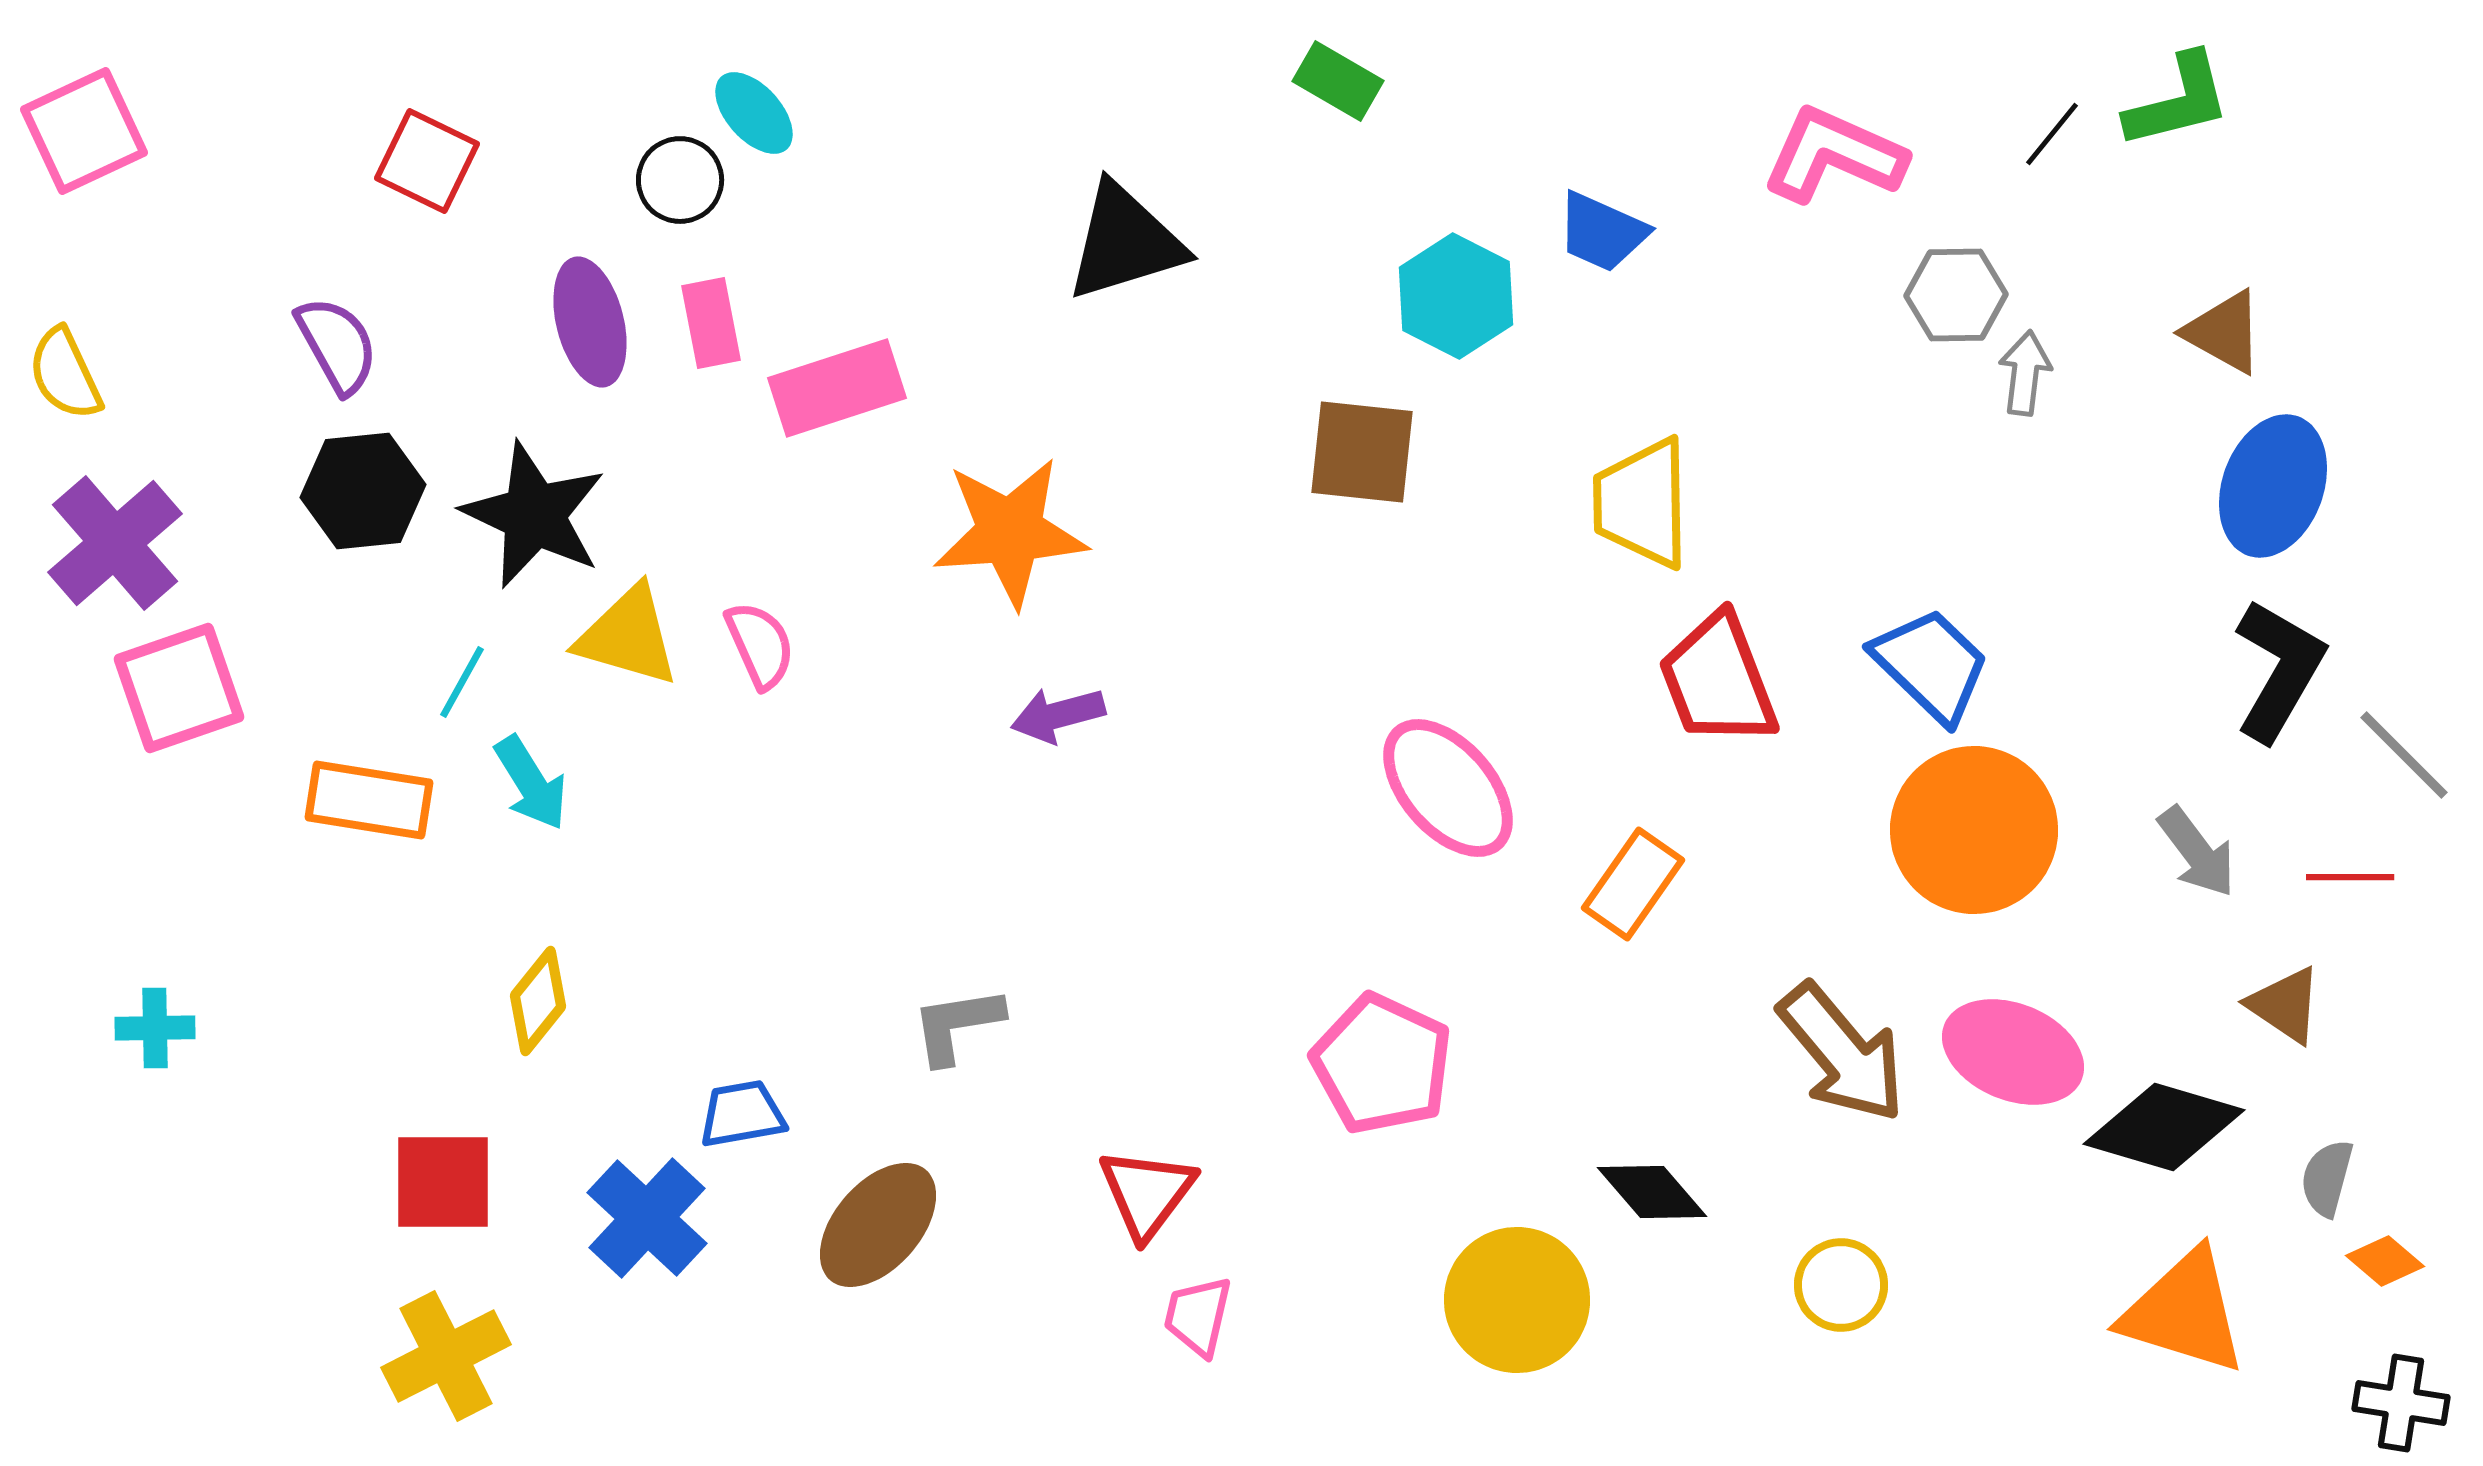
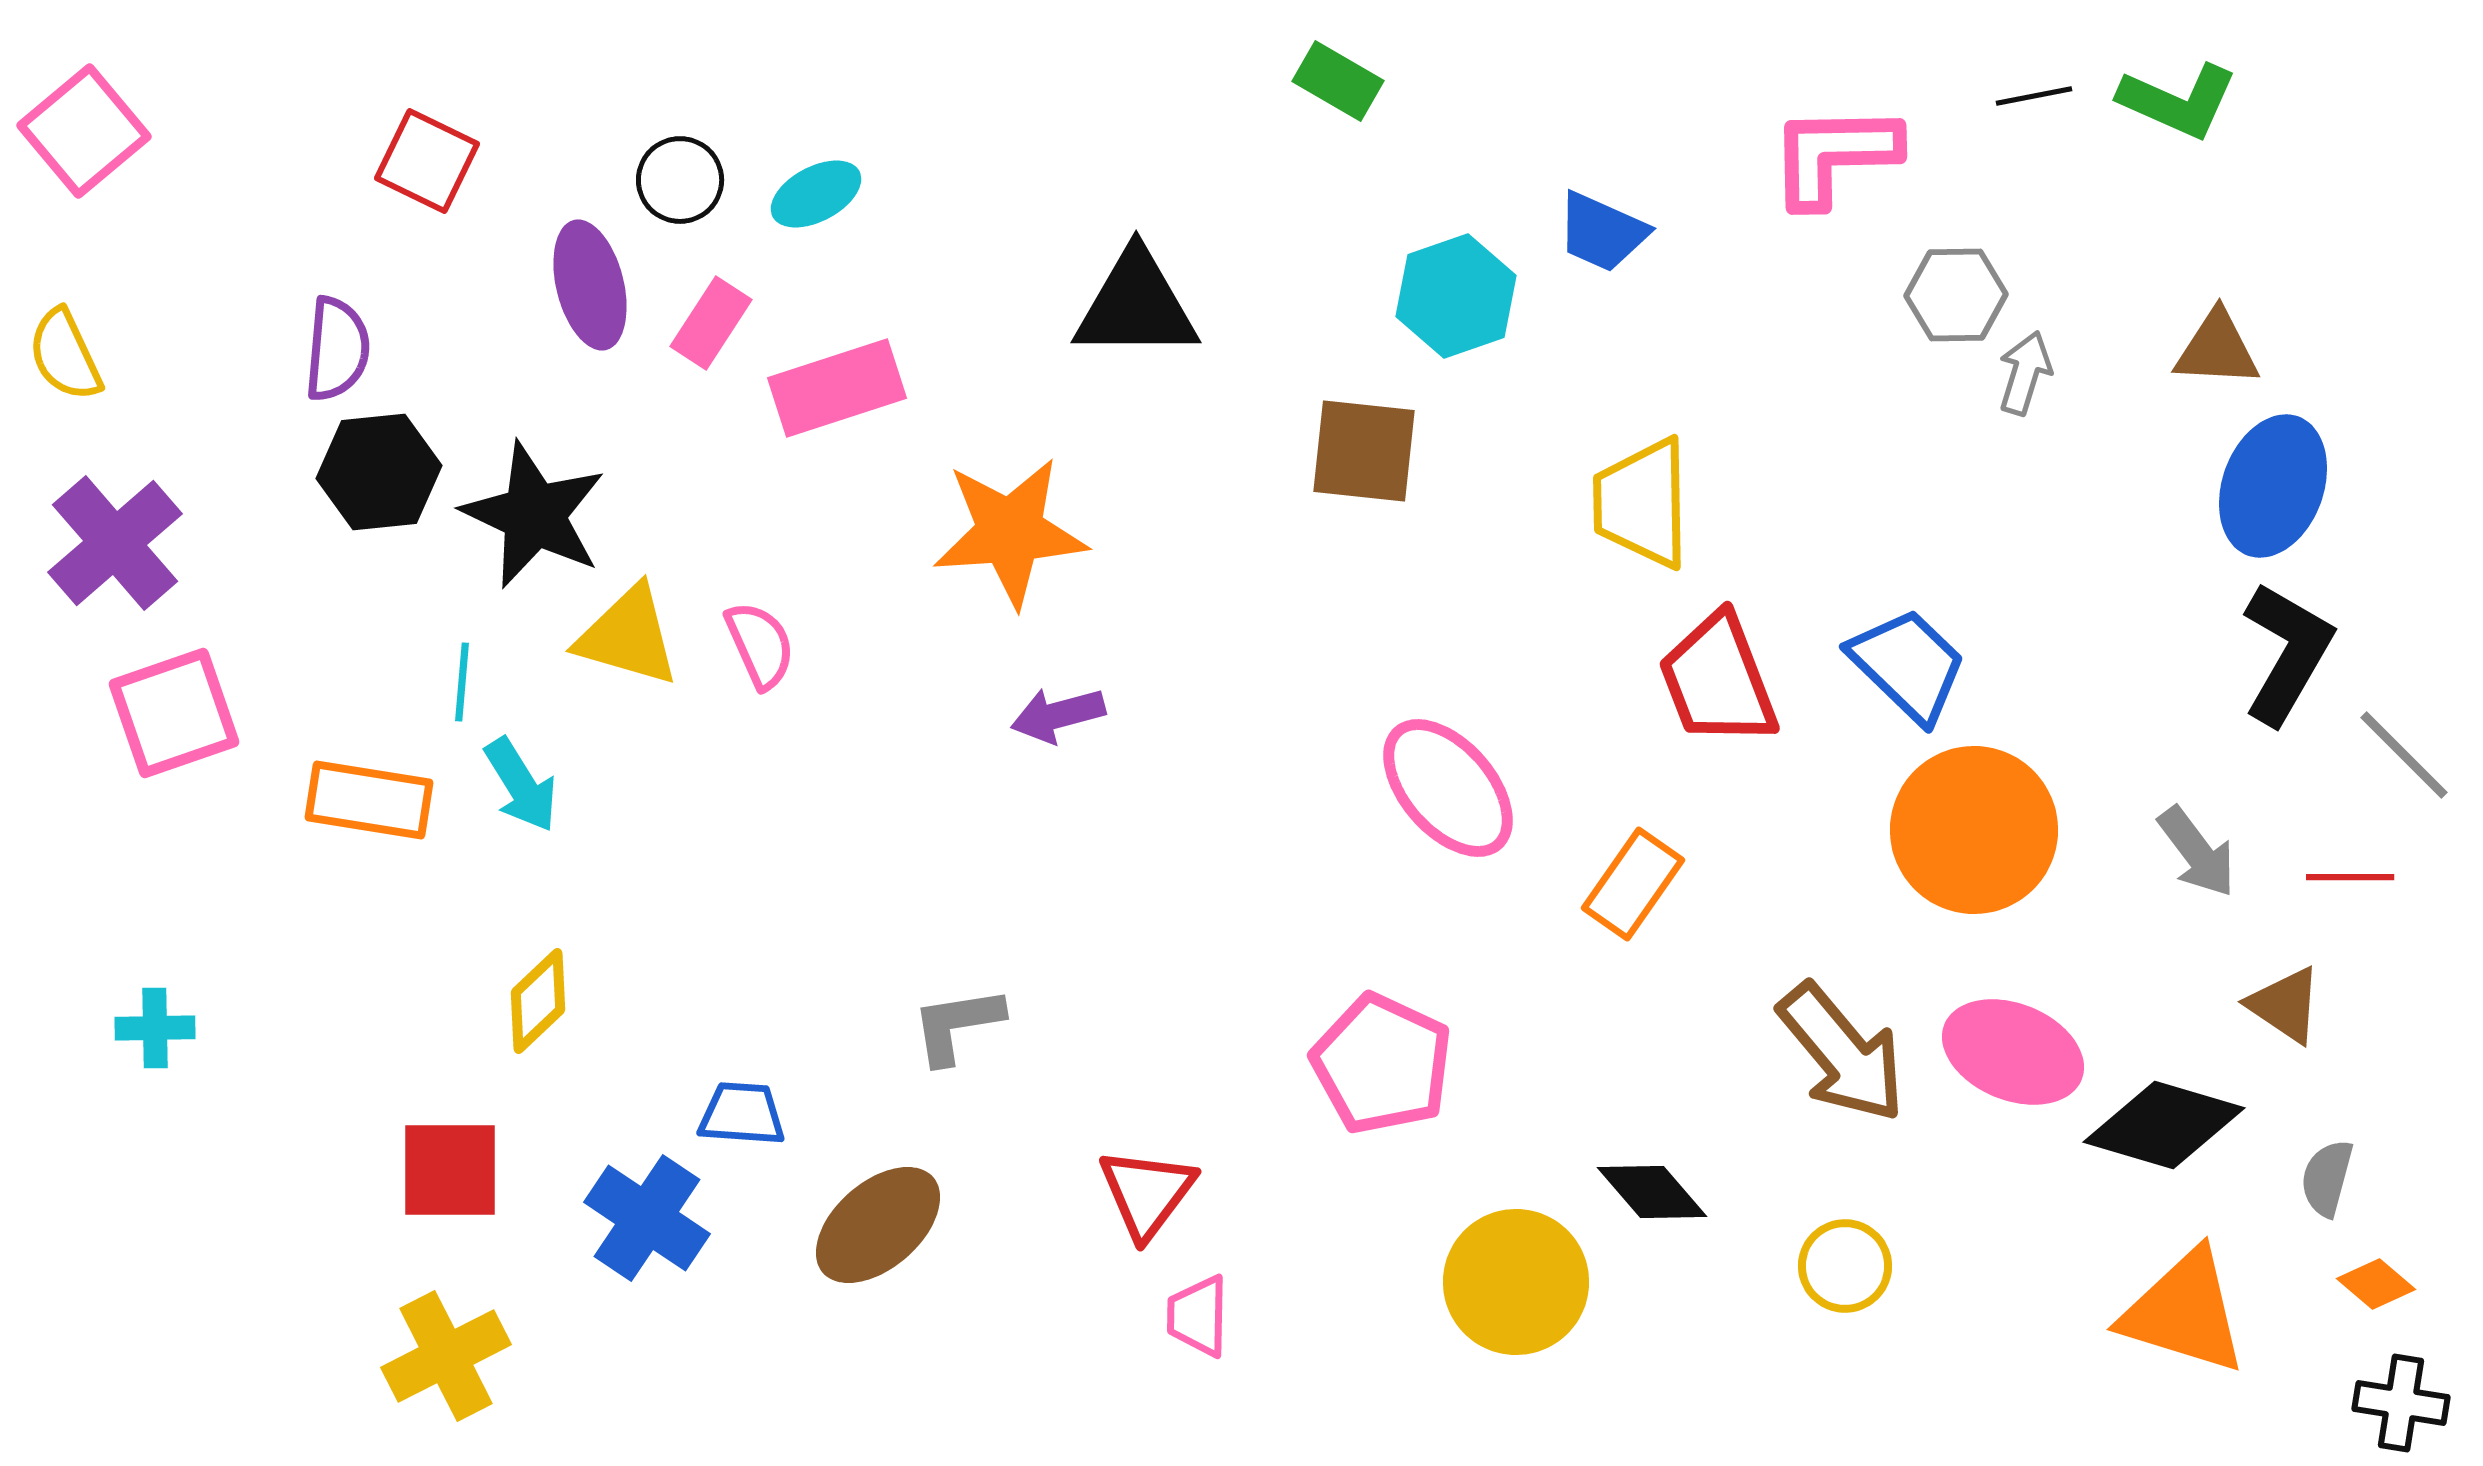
green L-shape at (2178, 101): rotated 38 degrees clockwise
cyan ellipse at (754, 113): moved 62 px right, 81 px down; rotated 76 degrees counterclockwise
pink square at (84, 131): rotated 15 degrees counterclockwise
black line at (2052, 134): moved 18 px left, 38 px up; rotated 40 degrees clockwise
pink L-shape at (1834, 155): rotated 25 degrees counterclockwise
black triangle at (1125, 242): moved 11 px right, 63 px down; rotated 17 degrees clockwise
cyan hexagon at (1456, 296): rotated 14 degrees clockwise
purple ellipse at (590, 322): moved 37 px up
pink rectangle at (711, 323): rotated 44 degrees clockwise
brown triangle at (2224, 332): moved 7 px left, 17 px down; rotated 26 degrees counterclockwise
purple semicircle at (337, 345): moved 4 px down; rotated 34 degrees clockwise
gray arrow at (2025, 373): rotated 10 degrees clockwise
yellow semicircle at (65, 374): moved 19 px up
brown square at (1362, 452): moved 2 px right, 1 px up
black hexagon at (363, 491): moved 16 px right, 19 px up
blue trapezoid at (1931, 665): moved 23 px left
black L-shape at (2279, 670): moved 8 px right, 17 px up
cyan line at (462, 682): rotated 24 degrees counterclockwise
pink square at (179, 688): moved 5 px left, 25 px down
cyan arrow at (531, 783): moved 10 px left, 2 px down
yellow diamond at (538, 1001): rotated 8 degrees clockwise
blue trapezoid at (742, 1114): rotated 14 degrees clockwise
black diamond at (2164, 1127): moved 2 px up
red square at (443, 1182): moved 7 px right, 12 px up
blue cross at (647, 1218): rotated 9 degrees counterclockwise
brown ellipse at (878, 1225): rotated 8 degrees clockwise
orange diamond at (2385, 1261): moved 9 px left, 23 px down
yellow circle at (1841, 1285): moved 4 px right, 19 px up
yellow circle at (1517, 1300): moved 1 px left, 18 px up
pink trapezoid at (1198, 1316): rotated 12 degrees counterclockwise
